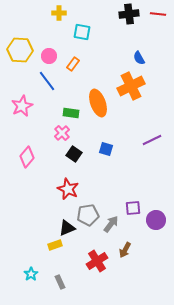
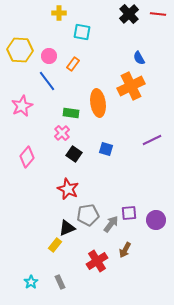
black cross: rotated 36 degrees counterclockwise
orange ellipse: rotated 12 degrees clockwise
purple square: moved 4 px left, 5 px down
yellow rectangle: rotated 32 degrees counterclockwise
cyan star: moved 8 px down
